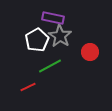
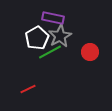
gray star: rotated 10 degrees clockwise
white pentagon: moved 2 px up
green line: moved 14 px up
red line: moved 2 px down
